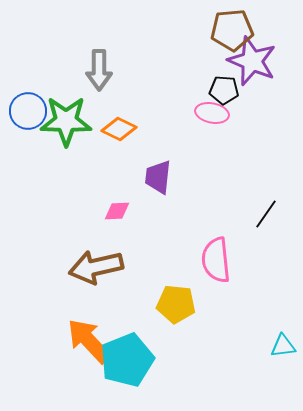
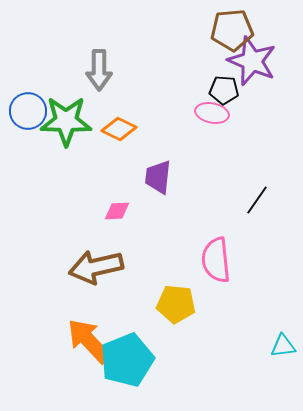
black line: moved 9 px left, 14 px up
